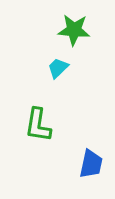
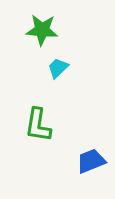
green star: moved 32 px left
blue trapezoid: moved 3 px up; rotated 124 degrees counterclockwise
